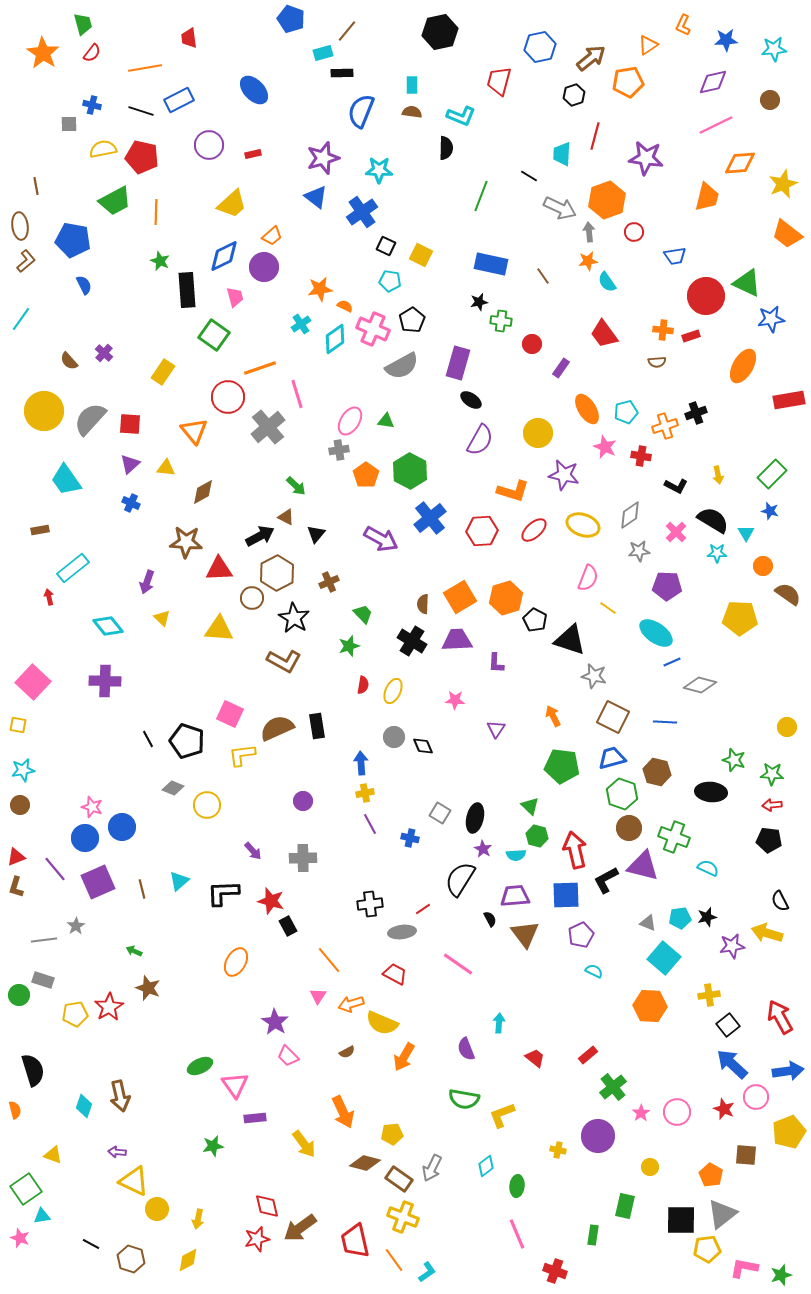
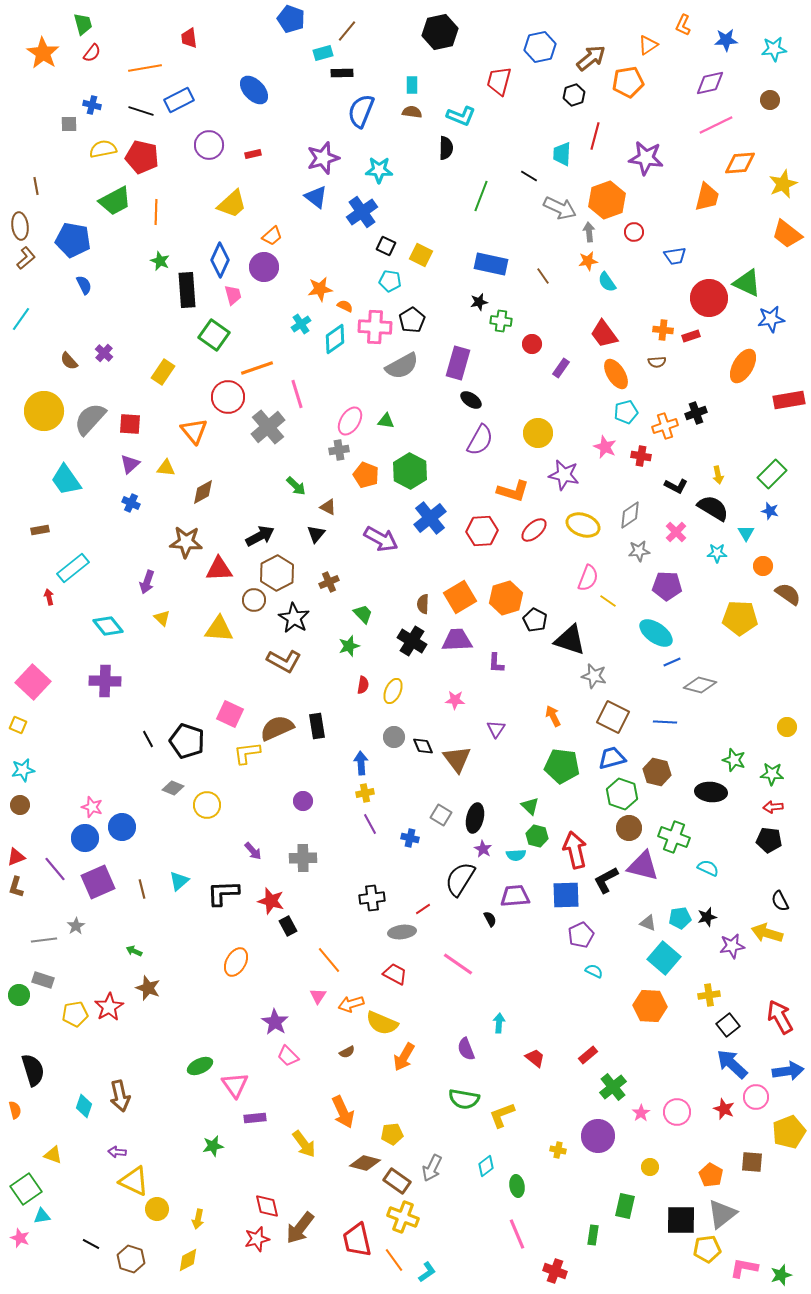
purple diamond at (713, 82): moved 3 px left, 1 px down
blue diamond at (224, 256): moved 4 px left, 4 px down; rotated 40 degrees counterclockwise
brown L-shape at (26, 261): moved 3 px up
red circle at (706, 296): moved 3 px right, 2 px down
pink trapezoid at (235, 297): moved 2 px left, 2 px up
pink cross at (373, 329): moved 2 px right, 2 px up; rotated 20 degrees counterclockwise
orange line at (260, 368): moved 3 px left
orange ellipse at (587, 409): moved 29 px right, 35 px up
orange pentagon at (366, 475): rotated 15 degrees counterclockwise
brown triangle at (286, 517): moved 42 px right, 10 px up
black semicircle at (713, 520): moved 12 px up
brown circle at (252, 598): moved 2 px right, 2 px down
yellow line at (608, 608): moved 7 px up
yellow square at (18, 725): rotated 12 degrees clockwise
yellow L-shape at (242, 755): moved 5 px right, 2 px up
red arrow at (772, 805): moved 1 px right, 2 px down
gray square at (440, 813): moved 1 px right, 2 px down
black cross at (370, 904): moved 2 px right, 6 px up
brown triangle at (525, 934): moved 68 px left, 175 px up
brown square at (746, 1155): moved 6 px right, 7 px down
brown rectangle at (399, 1179): moved 2 px left, 2 px down
green ellipse at (517, 1186): rotated 15 degrees counterclockwise
brown arrow at (300, 1228): rotated 16 degrees counterclockwise
red trapezoid at (355, 1241): moved 2 px right, 1 px up
